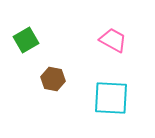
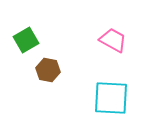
brown hexagon: moved 5 px left, 9 px up
